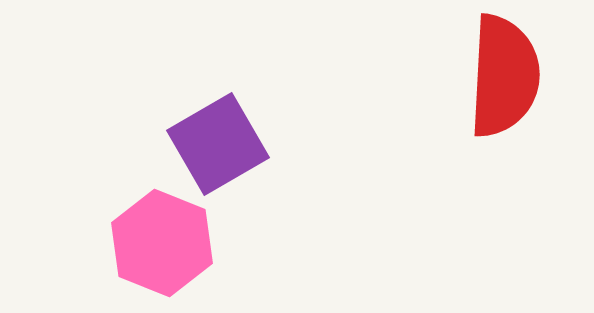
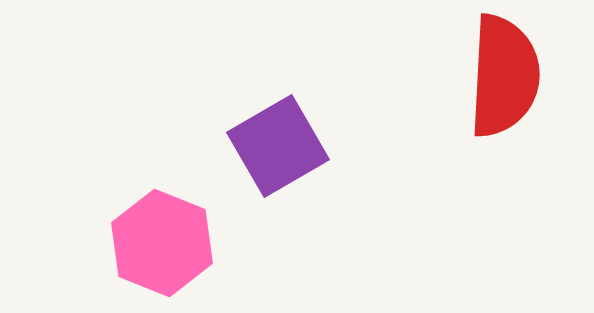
purple square: moved 60 px right, 2 px down
